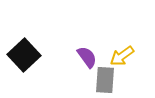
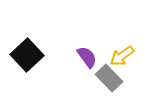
black square: moved 3 px right
gray rectangle: moved 4 px right, 2 px up; rotated 48 degrees counterclockwise
